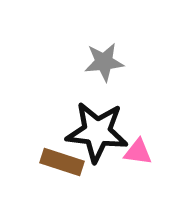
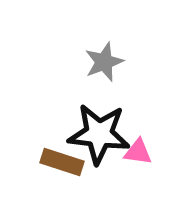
gray star: rotated 15 degrees counterclockwise
black star: moved 2 px right, 2 px down
